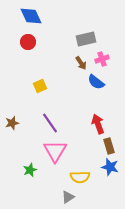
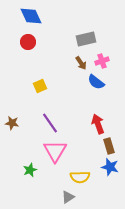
pink cross: moved 2 px down
brown star: rotated 24 degrees clockwise
